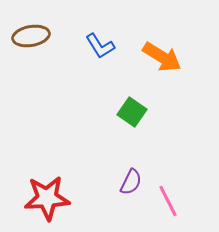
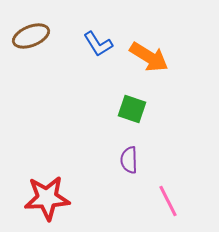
brown ellipse: rotated 12 degrees counterclockwise
blue L-shape: moved 2 px left, 2 px up
orange arrow: moved 13 px left
green square: moved 3 px up; rotated 16 degrees counterclockwise
purple semicircle: moved 2 px left, 22 px up; rotated 152 degrees clockwise
